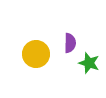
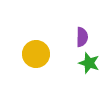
purple semicircle: moved 12 px right, 6 px up
